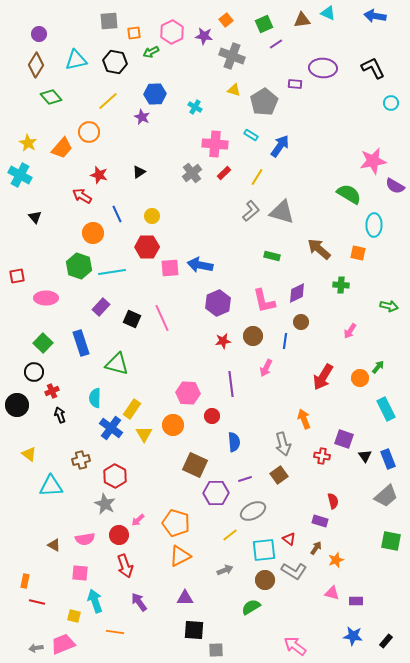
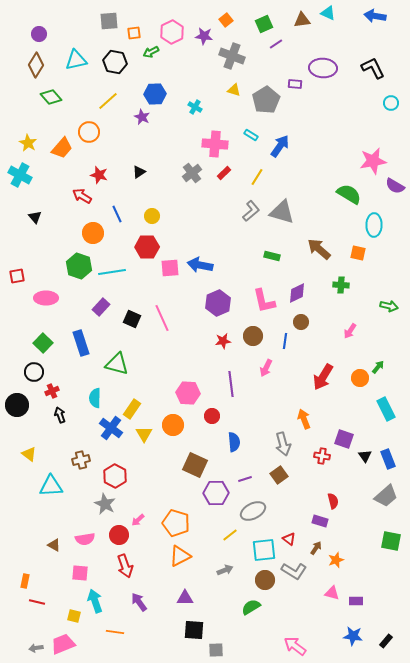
gray pentagon at (264, 102): moved 2 px right, 2 px up
